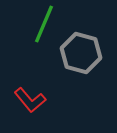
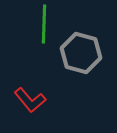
green line: rotated 21 degrees counterclockwise
